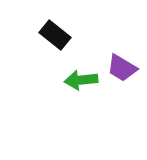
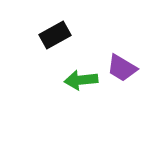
black rectangle: rotated 68 degrees counterclockwise
